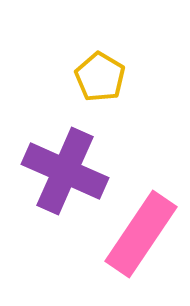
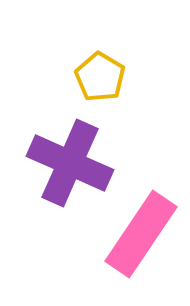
purple cross: moved 5 px right, 8 px up
